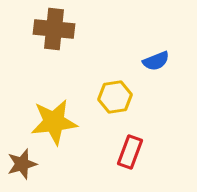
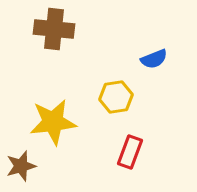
blue semicircle: moved 2 px left, 2 px up
yellow hexagon: moved 1 px right
yellow star: moved 1 px left
brown star: moved 1 px left, 2 px down
